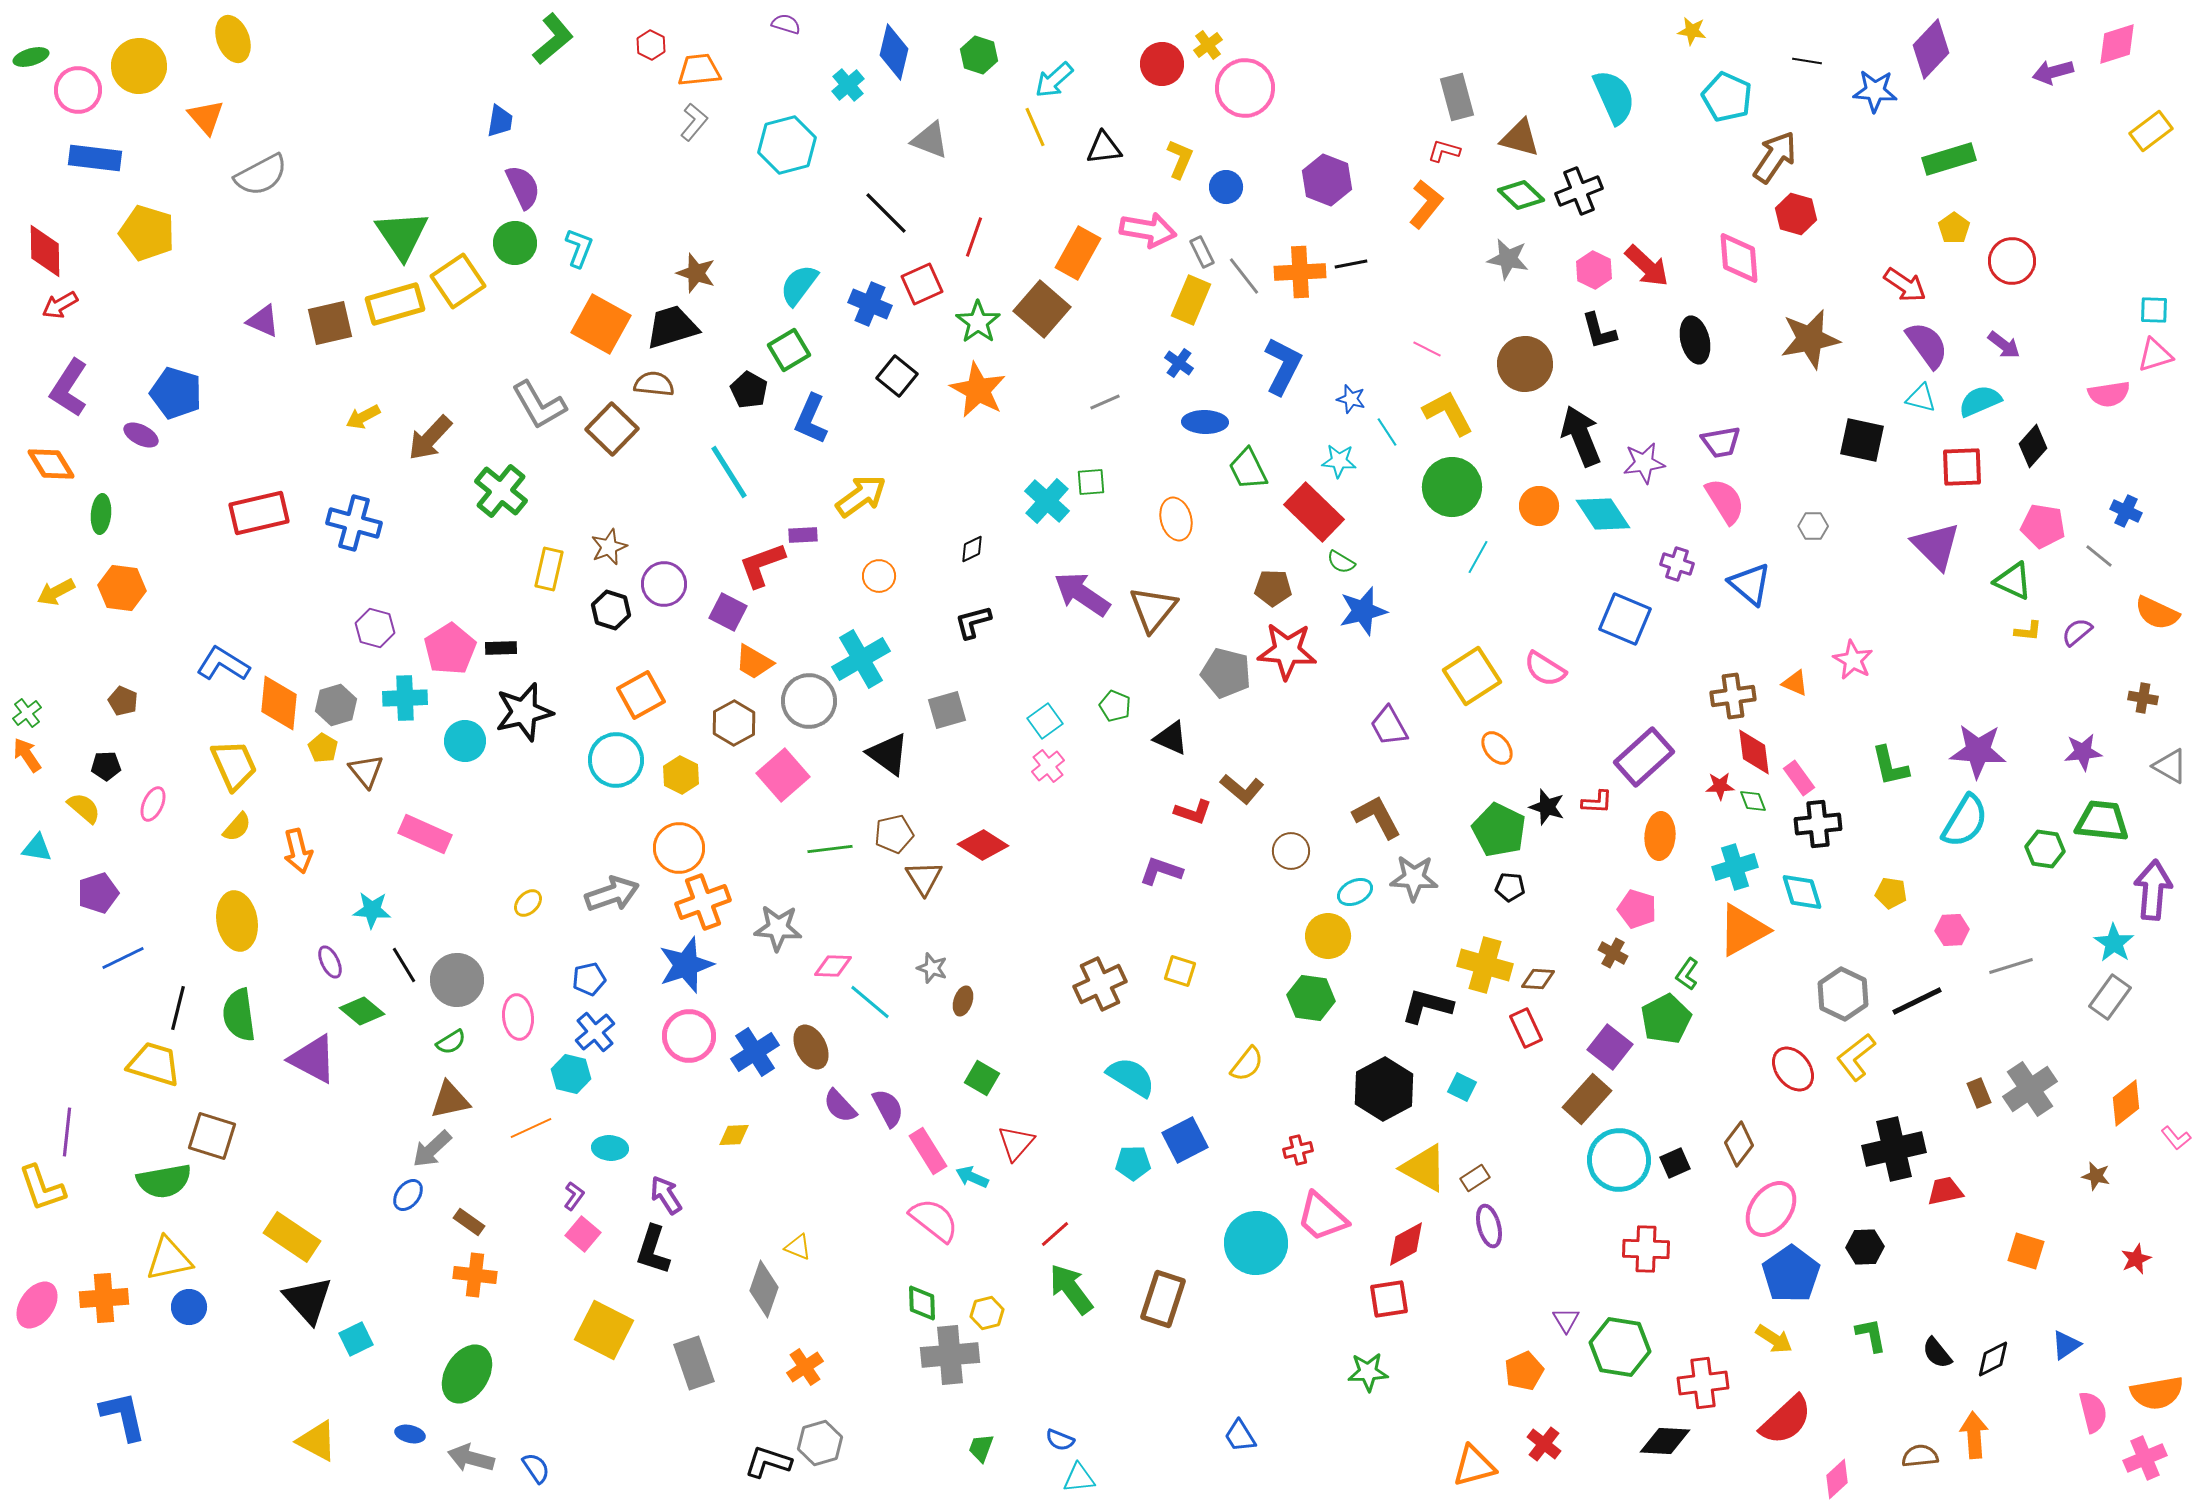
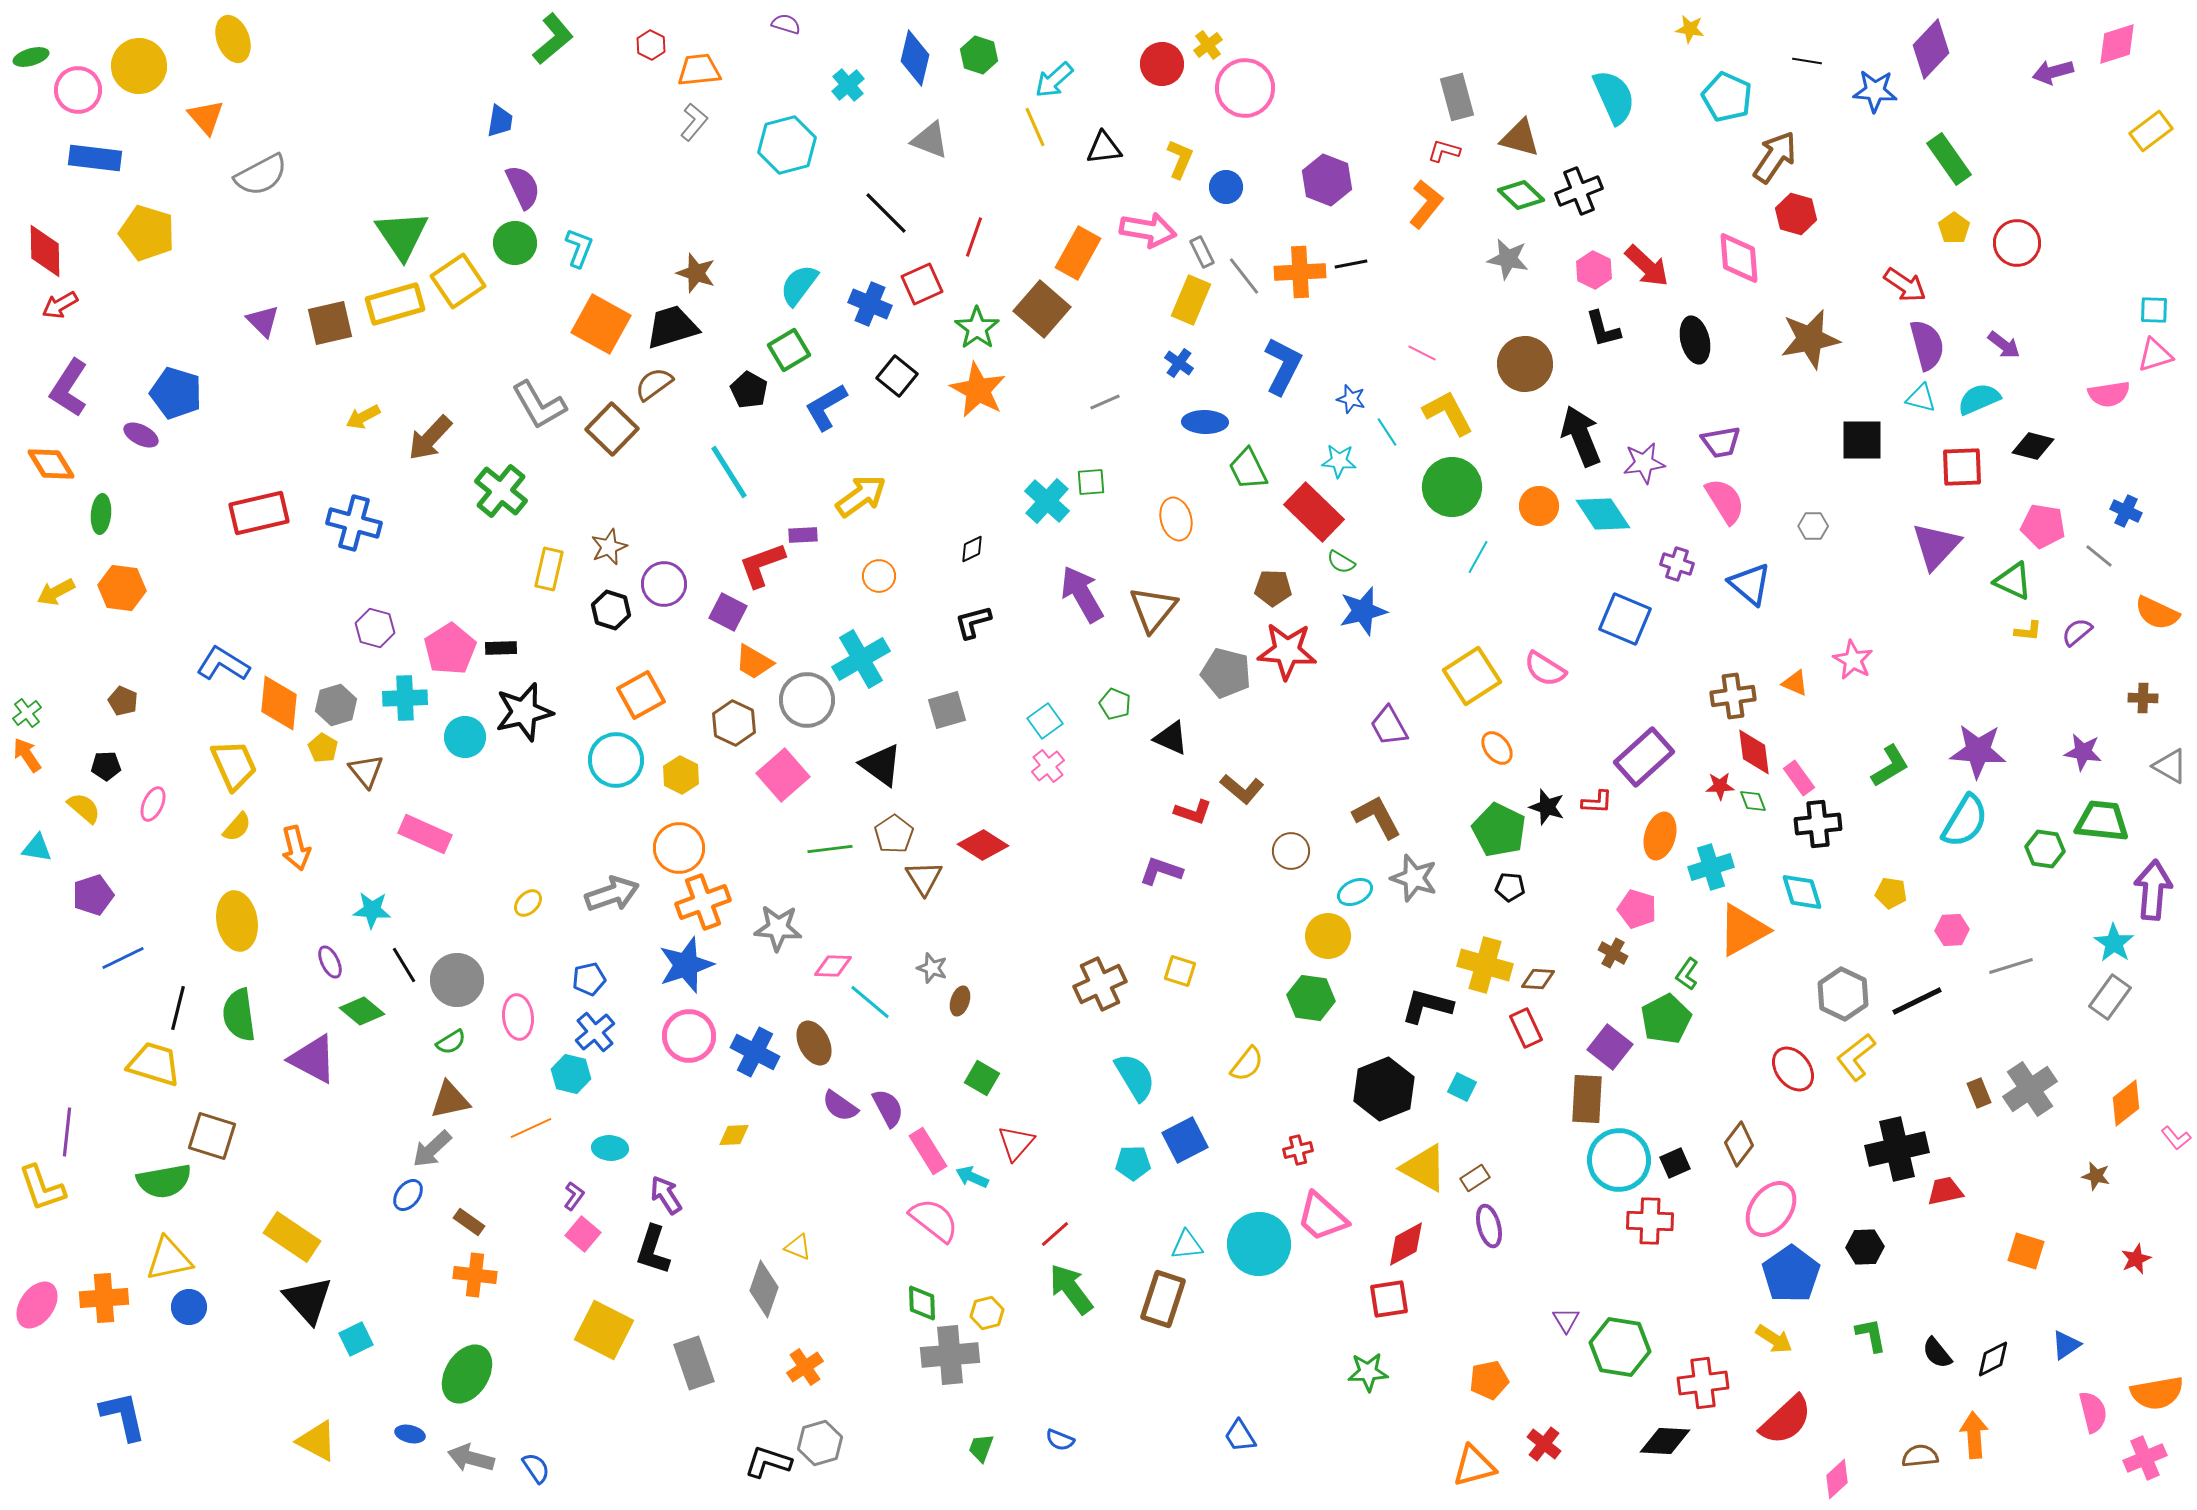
yellow star at (1692, 31): moved 2 px left, 2 px up
blue diamond at (894, 52): moved 21 px right, 6 px down
green rectangle at (1949, 159): rotated 72 degrees clockwise
red circle at (2012, 261): moved 5 px right, 18 px up
purple triangle at (263, 321): rotated 21 degrees clockwise
green star at (978, 322): moved 1 px left, 6 px down
black L-shape at (1599, 331): moved 4 px right, 2 px up
purple semicircle at (1927, 345): rotated 21 degrees clockwise
pink line at (1427, 349): moved 5 px left, 4 px down
brown semicircle at (654, 384): rotated 42 degrees counterclockwise
cyan semicircle at (1980, 401): moved 1 px left, 2 px up
blue L-shape at (811, 419): moved 15 px right, 12 px up; rotated 36 degrees clockwise
black square at (1862, 440): rotated 12 degrees counterclockwise
black diamond at (2033, 446): rotated 63 degrees clockwise
purple triangle at (1936, 546): rotated 28 degrees clockwise
purple arrow at (1082, 594): rotated 26 degrees clockwise
brown cross at (2143, 698): rotated 8 degrees counterclockwise
gray circle at (809, 701): moved 2 px left, 1 px up
green pentagon at (1115, 706): moved 2 px up
brown hexagon at (734, 723): rotated 6 degrees counterclockwise
cyan circle at (465, 741): moved 4 px up
purple star at (2083, 752): rotated 15 degrees clockwise
black triangle at (888, 754): moved 7 px left, 11 px down
green L-shape at (1890, 766): rotated 108 degrees counterclockwise
brown pentagon at (894, 834): rotated 21 degrees counterclockwise
orange ellipse at (1660, 836): rotated 12 degrees clockwise
orange arrow at (298, 851): moved 2 px left, 3 px up
cyan cross at (1735, 867): moved 24 px left
gray star at (1414, 878): rotated 15 degrees clockwise
purple pentagon at (98, 893): moved 5 px left, 2 px down
brown ellipse at (963, 1001): moved 3 px left
brown ellipse at (811, 1047): moved 3 px right, 4 px up
blue cross at (755, 1052): rotated 30 degrees counterclockwise
cyan semicircle at (1131, 1077): moved 4 px right; rotated 27 degrees clockwise
black hexagon at (1384, 1089): rotated 6 degrees clockwise
brown rectangle at (1587, 1099): rotated 39 degrees counterclockwise
purple semicircle at (840, 1106): rotated 12 degrees counterclockwise
black cross at (1894, 1149): moved 3 px right
cyan circle at (1256, 1243): moved 3 px right, 1 px down
red cross at (1646, 1249): moved 4 px right, 28 px up
orange pentagon at (1524, 1371): moved 35 px left, 9 px down; rotated 12 degrees clockwise
cyan triangle at (1079, 1478): moved 108 px right, 233 px up
